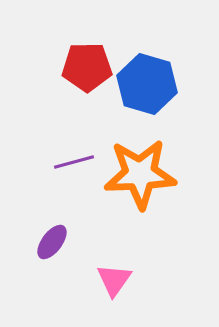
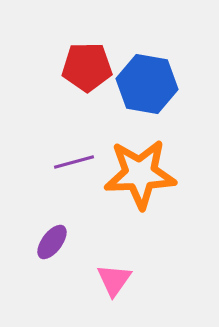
blue hexagon: rotated 6 degrees counterclockwise
